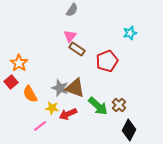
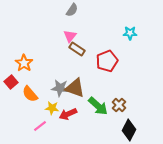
cyan star: rotated 16 degrees clockwise
orange star: moved 5 px right
gray star: rotated 12 degrees counterclockwise
orange semicircle: rotated 12 degrees counterclockwise
